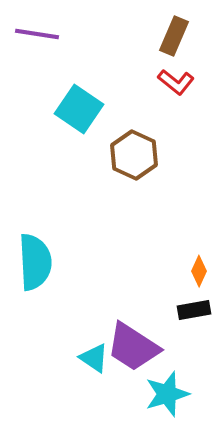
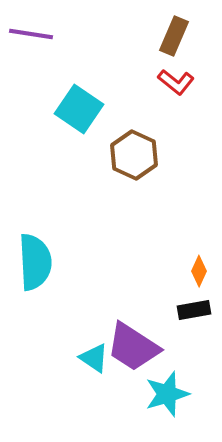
purple line: moved 6 px left
